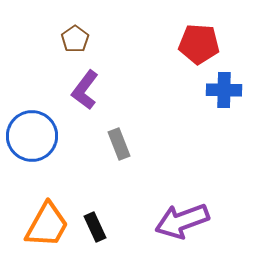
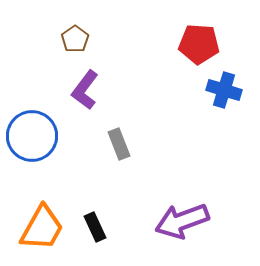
blue cross: rotated 16 degrees clockwise
orange trapezoid: moved 5 px left, 3 px down
